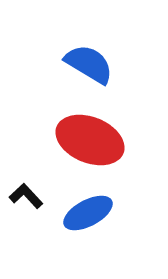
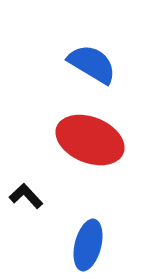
blue semicircle: moved 3 px right
blue ellipse: moved 32 px down; rotated 48 degrees counterclockwise
